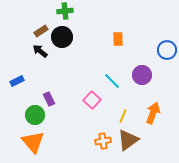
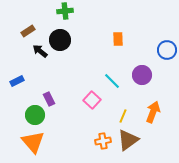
brown rectangle: moved 13 px left
black circle: moved 2 px left, 3 px down
orange arrow: moved 1 px up
